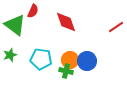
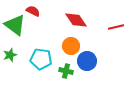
red semicircle: rotated 88 degrees counterclockwise
red diamond: moved 10 px right, 2 px up; rotated 15 degrees counterclockwise
red line: rotated 21 degrees clockwise
orange circle: moved 1 px right, 14 px up
